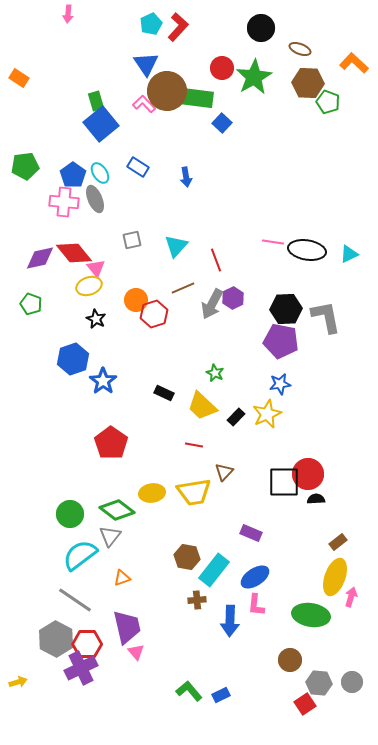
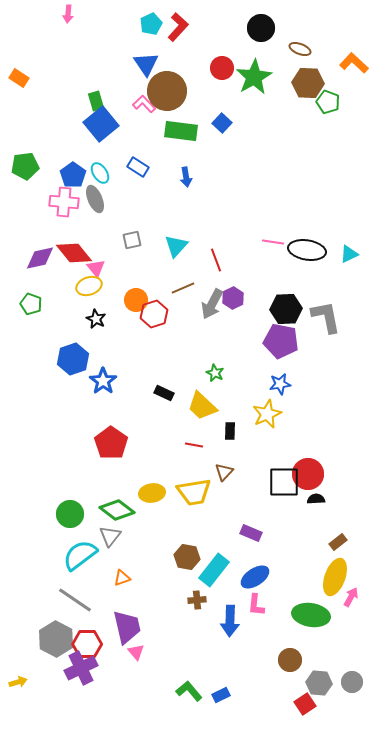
green rectangle at (197, 98): moved 16 px left, 33 px down
black rectangle at (236, 417): moved 6 px left, 14 px down; rotated 42 degrees counterclockwise
pink arrow at (351, 597): rotated 12 degrees clockwise
